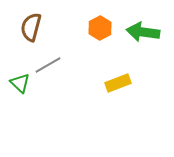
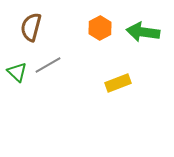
green triangle: moved 3 px left, 11 px up
